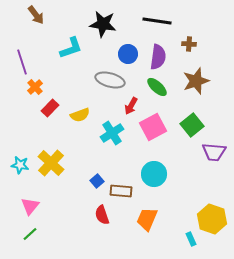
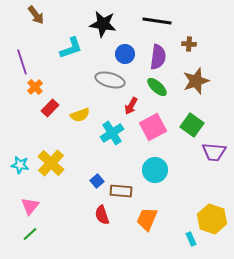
blue circle: moved 3 px left
green square: rotated 15 degrees counterclockwise
cyan circle: moved 1 px right, 4 px up
